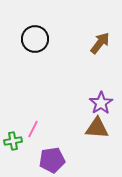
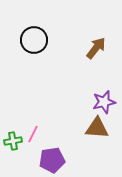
black circle: moved 1 px left, 1 px down
brown arrow: moved 4 px left, 5 px down
purple star: moved 3 px right, 1 px up; rotated 20 degrees clockwise
pink line: moved 5 px down
